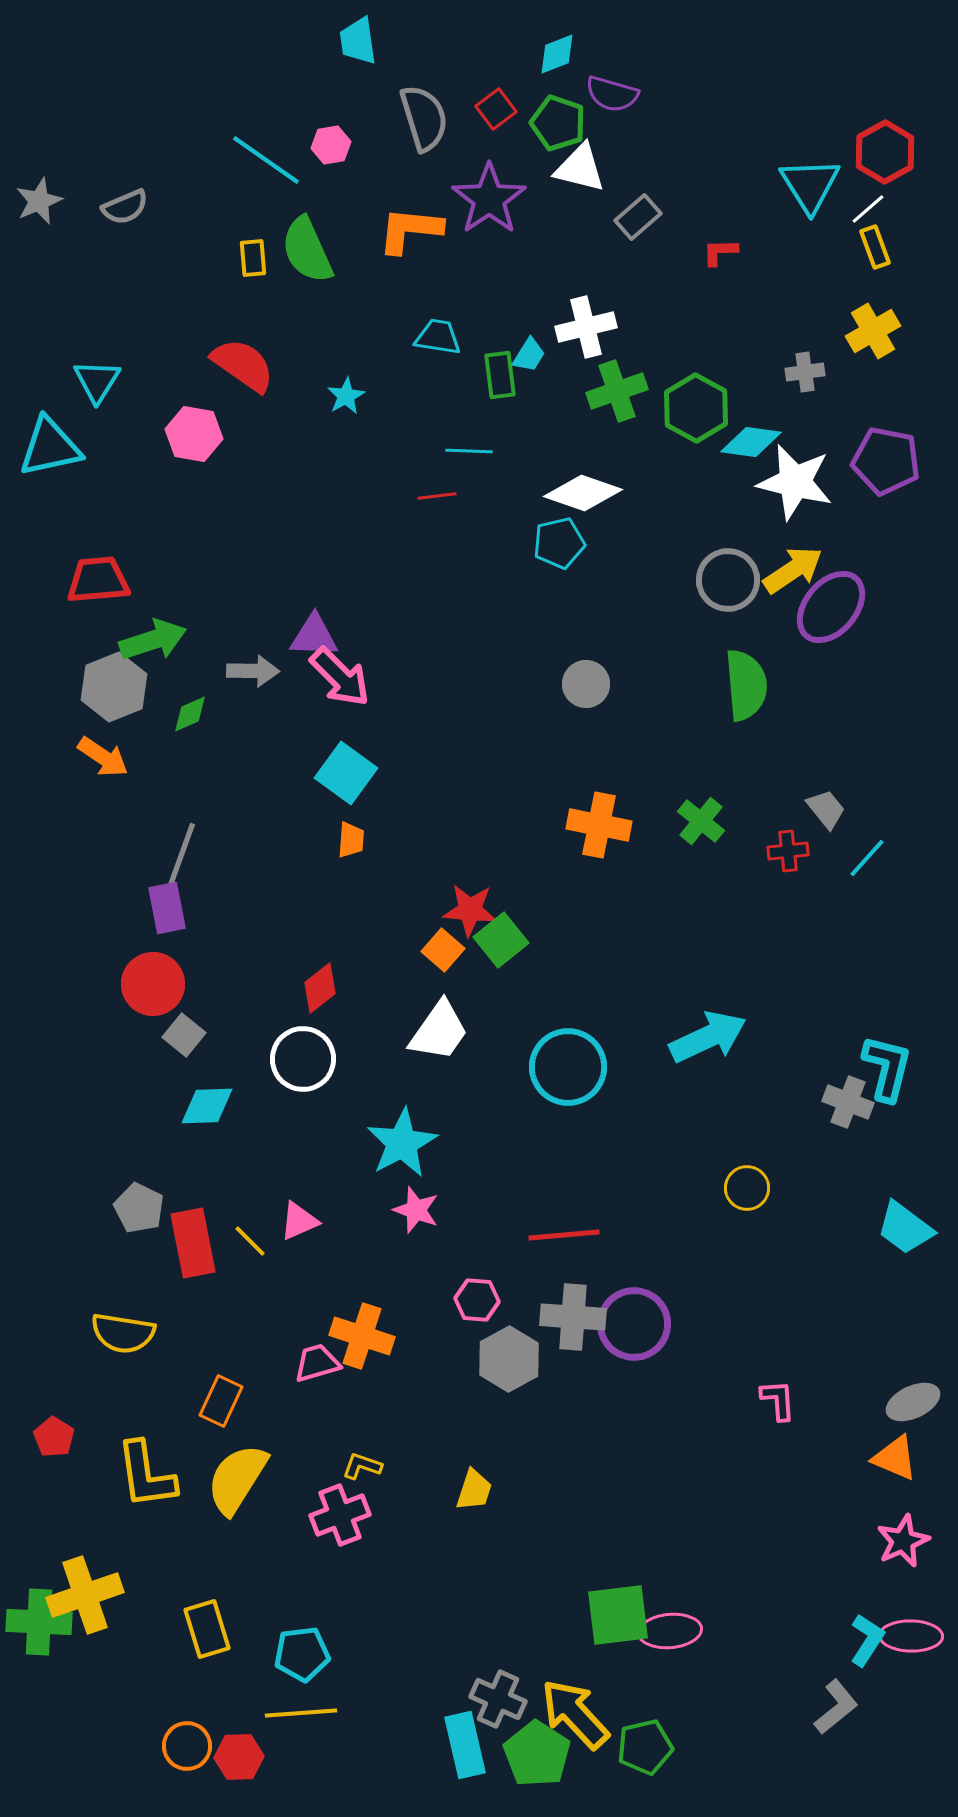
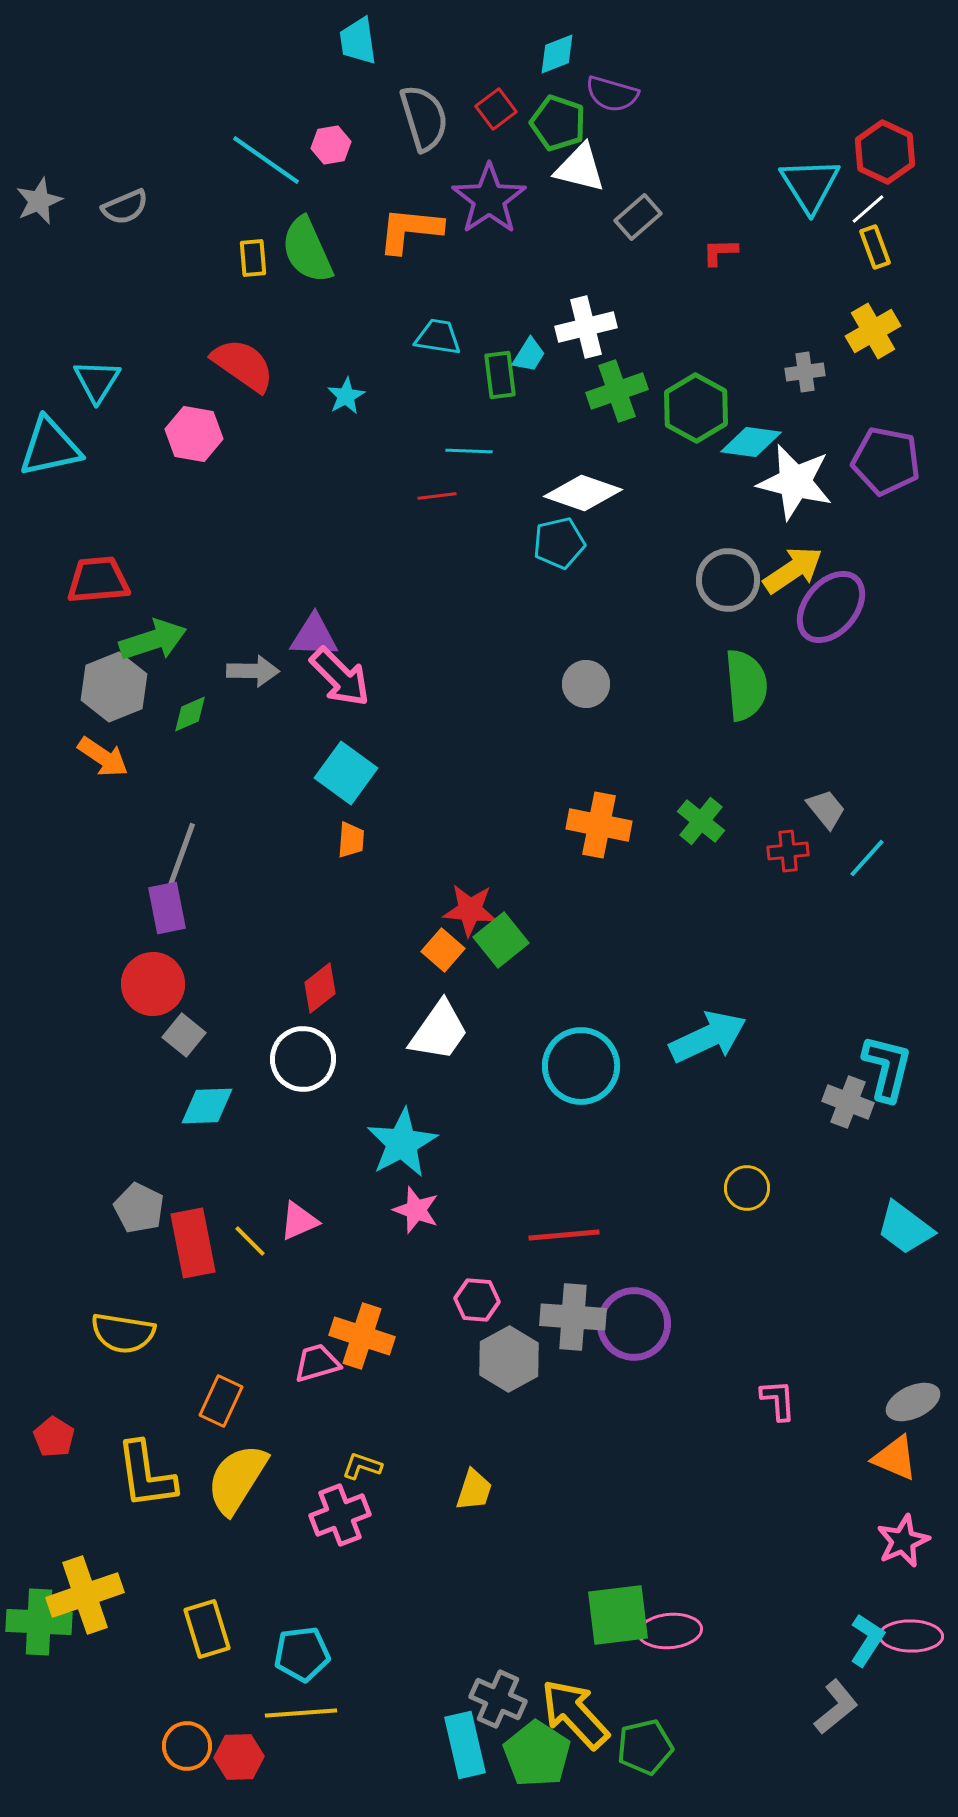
red hexagon at (885, 152): rotated 6 degrees counterclockwise
cyan circle at (568, 1067): moved 13 px right, 1 px up
